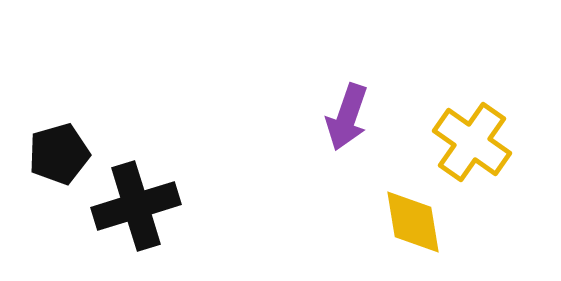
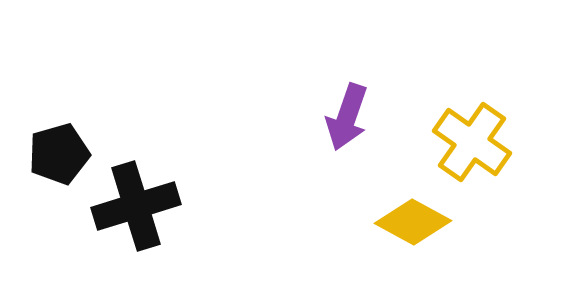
yellow diamond: rotated 52 degrees counterclockwise
